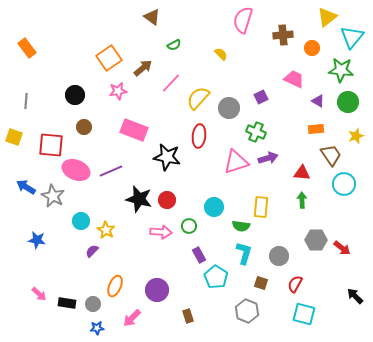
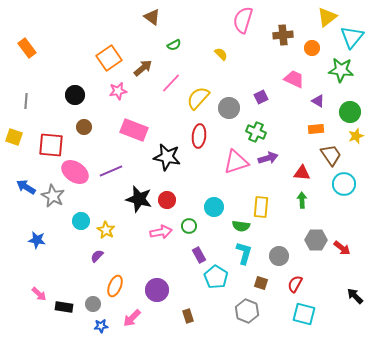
green circle at (348, 102): moved 2 px right, 10 px down
pink ellipse at (76, 170): moved 1 px left, 2 px down; rotated 12 degrees clockwise
pink arrow at (161, 232): rotated 15 degrees counterclockwise
purple semicircle at (92, 251): moved 5 px right, 5 px down
black rectangle at (67, 303): moved 3 px left, 4 px down
blue star at (97, 328): moved 4 px right, 2 px up
